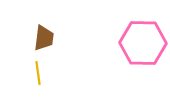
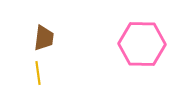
pink hexagon: moved 1 px left, 1 px down
